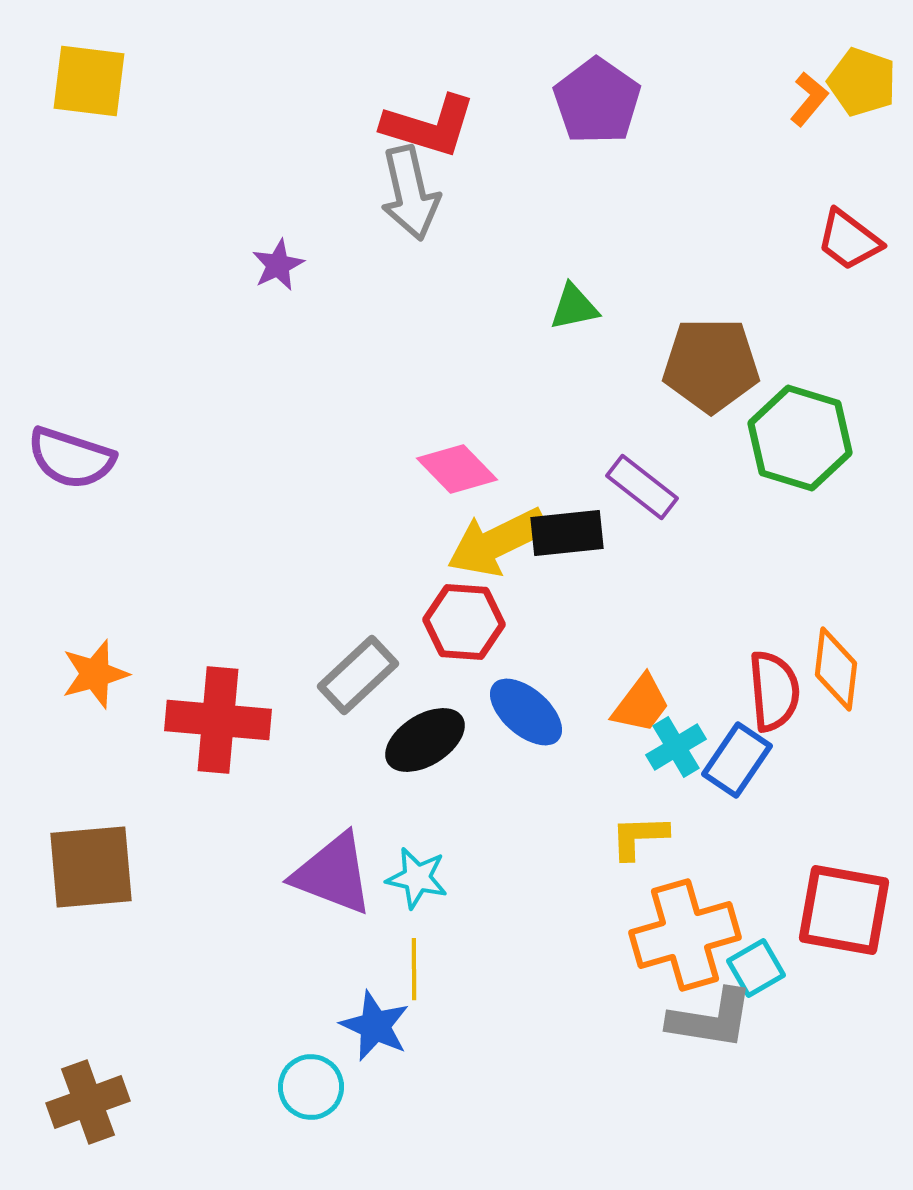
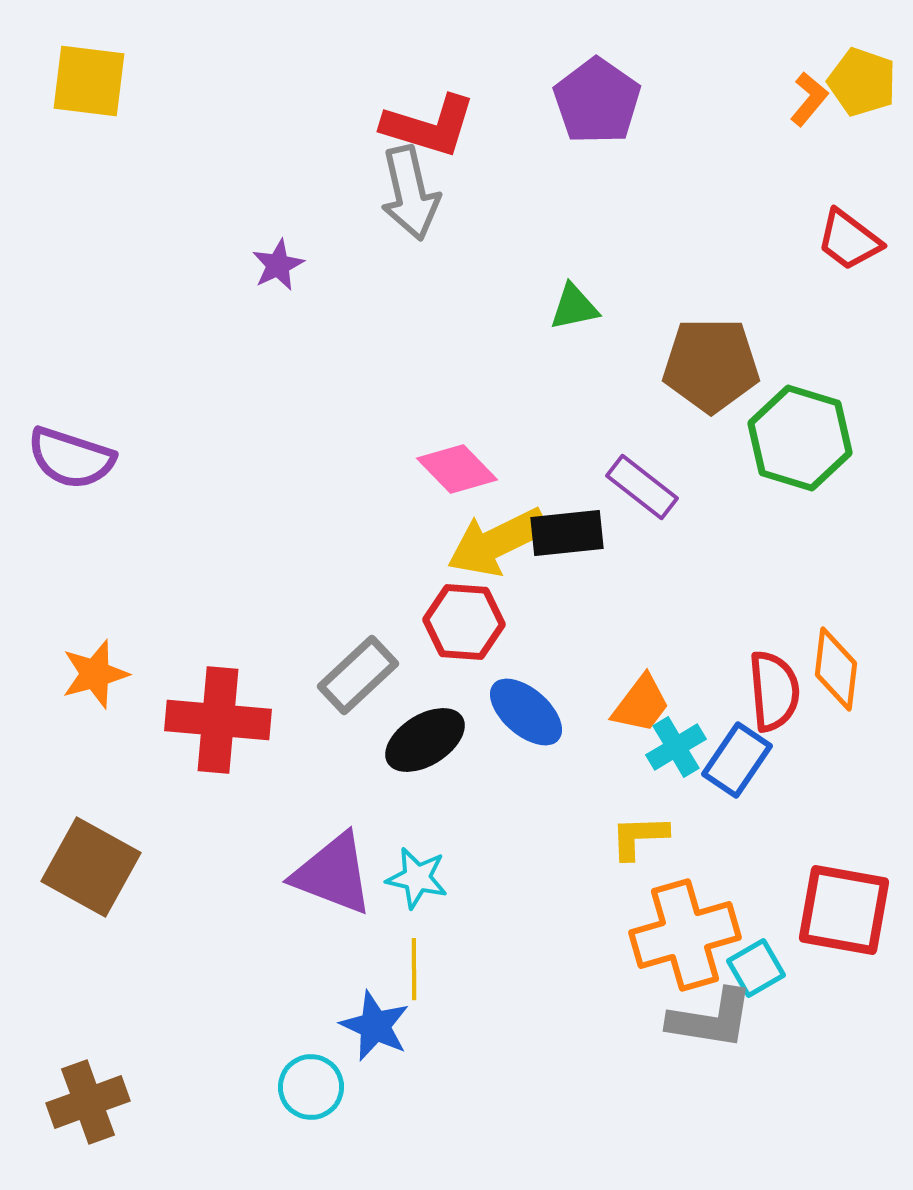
brown square: rotated 34 degrees clockwise
